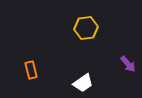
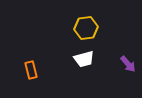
white trapezoid: moved 1 px right, 24 px up; rotated 20 degrees clockwise
